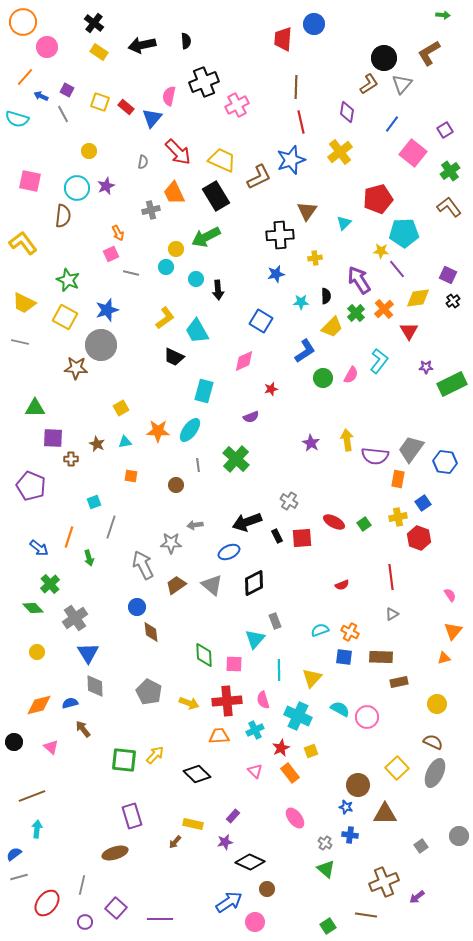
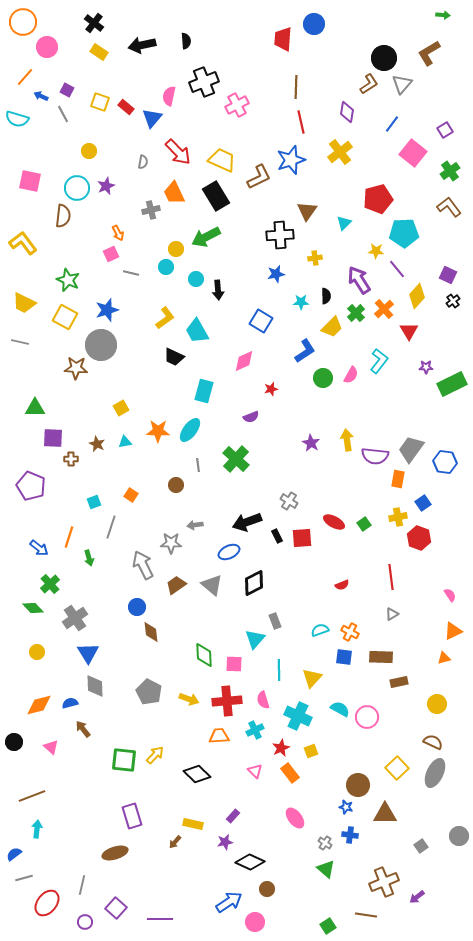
yellow star at (381, 251): moved 5 px left
yellow diamond at (418, 298): moved 1 px left, 2 px up; rotated 40 degrees counterclockwise
orange square at (131, 476): moved 19 px down; rotated 24 degrees clockwise
orange triangle at (453, 631): rotated 24 degrees clockwise
yellow arrow at (189, 703): moved 4 px up
gray line at (19, 877): moved 5 px right, 1 px down
